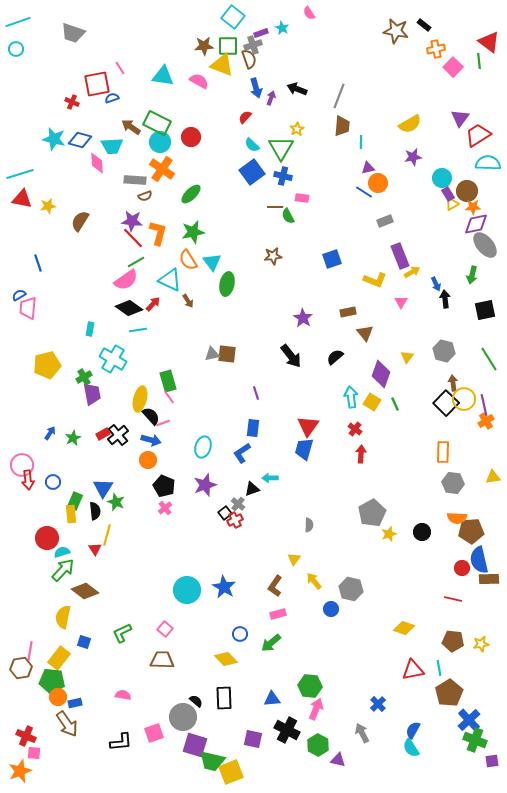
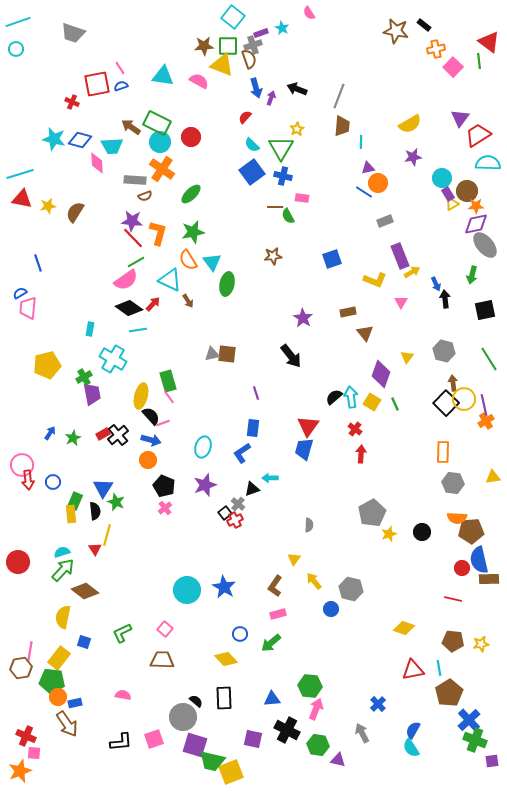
blue semicircle at (112, 98): moved 9 px right, 12 px up
orange star at (473, 207): moved 3 px right, 1 px up
brown semicircle at (80, 221): moved 5 px left, 9 px up
blue semicircle at (19, 295): moved 1 px right, 2 px up
black semicircle at (335, 357): moved 1 px left, 40 px down
yellow ellipse at (140, 399): moved 1 px right, 3 px up
red circle at (47, 538): moved 29 px left, 24 px down
pink square at (154, 733): moved 6 px down
green hexagon at (318, 745): rotated 20 degrees counterclockwise
